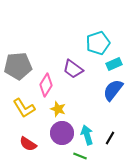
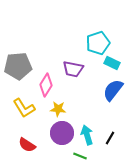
cyan rectangle: moved 2 px left, 1 px up; rotated 49 degrees clockwise
purple trapezoid: rotated 25 degrees counterclockwise
yellow star: rotated 14 degrees counterclockwise
red semicircle: moved 1 px left, 1 px down
